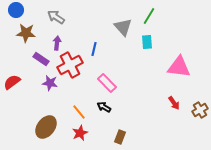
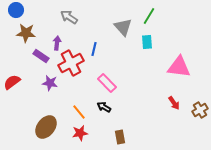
gray arrow: moved 13 px right
purple rectangle: moved 3 px up
red cross: moved 1 px right, 2 px up
red star: rotated 14 degrees clockwise
brown rectangle: rotated 32 degrees counterclockwise
